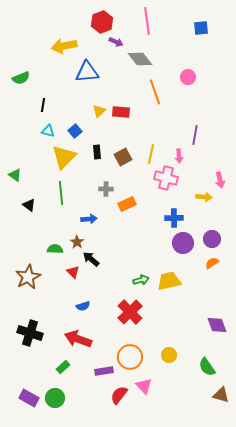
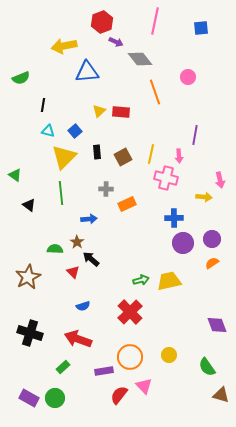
pink line at (147, 21): moved 8 px right; rotated 20 degrees clockwise
